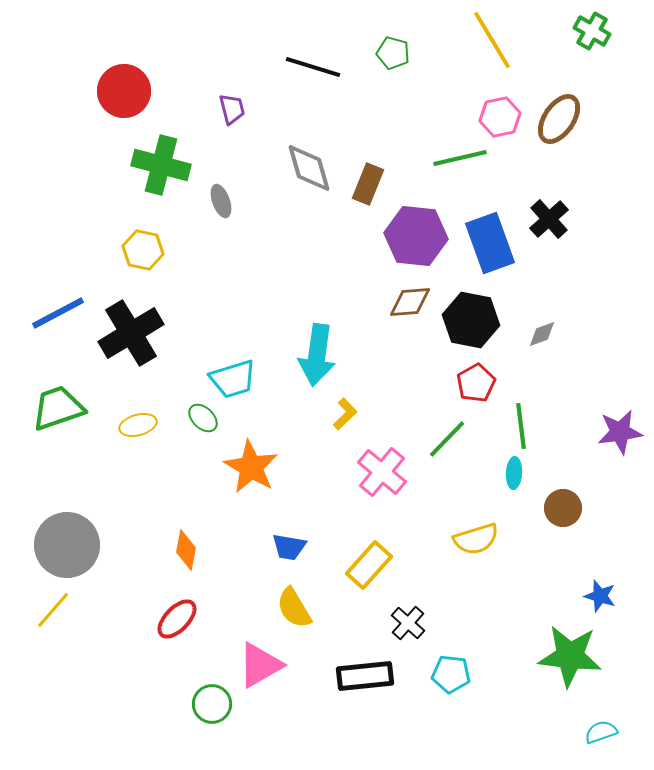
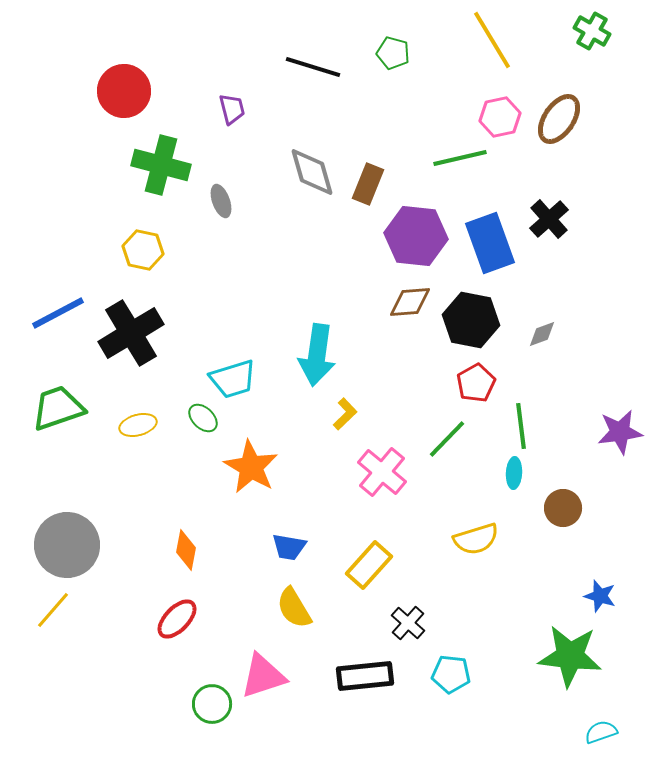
gray diamond at (309, 168): moved 3 px right, 4 px down
pink triangle at (260, 665): moved 3 px right, 11 px down; rotated 12 degrees clockwise
